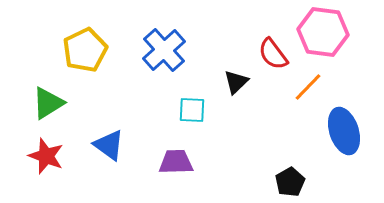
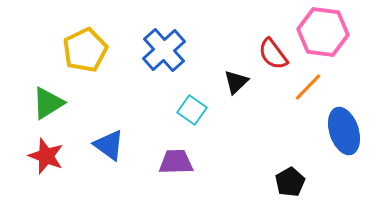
cyan square: rotated 32 degrees clockwise
